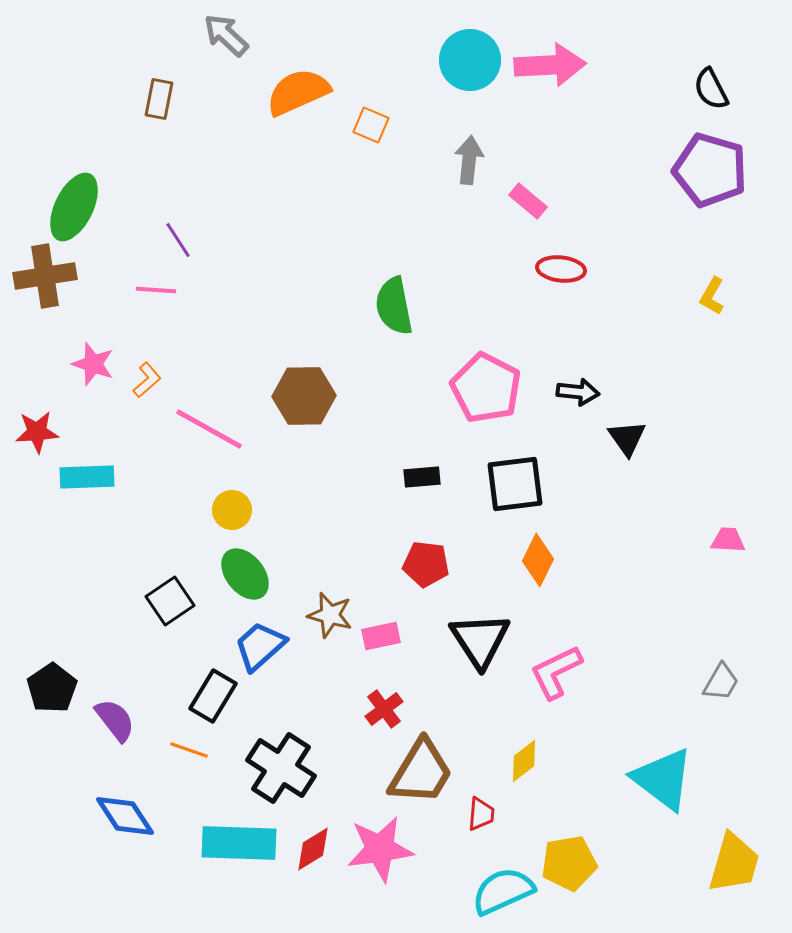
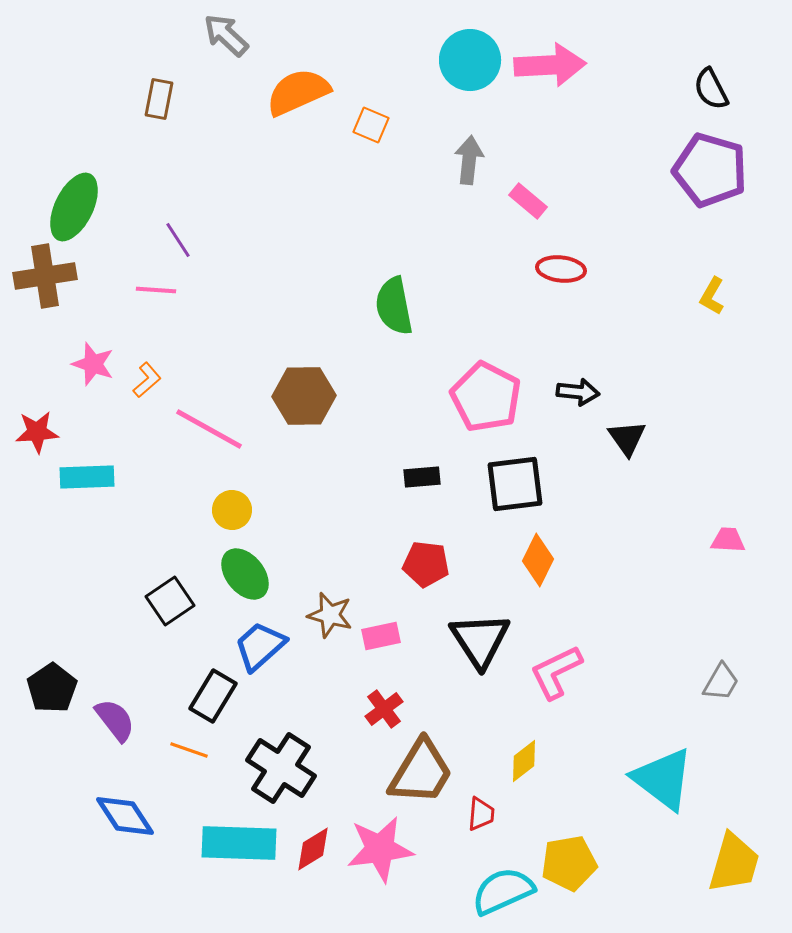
pink pentagon at (486, 388): moved 9 px down
